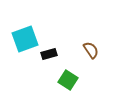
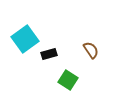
cyan square: rotated 16 degrees counterclockwise
